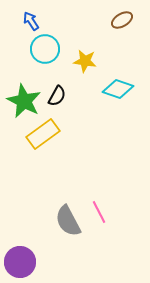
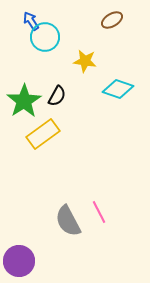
brown ellipse: moved 10 px left
cyan circle: moved 12 px up
green star: rotated 12 degrees clockwise
purple circle: moved 1 px left, 1 px up
